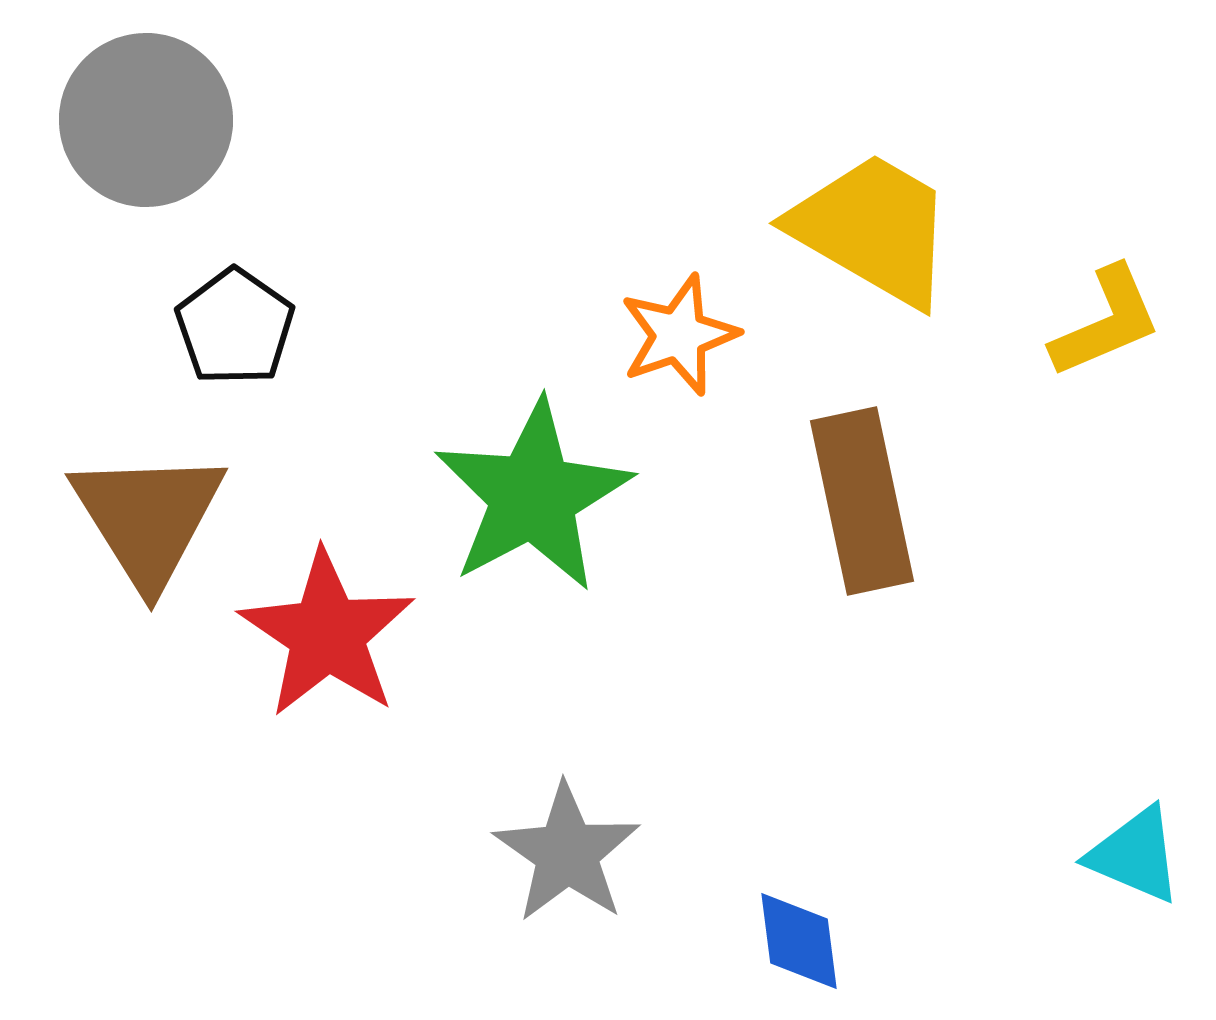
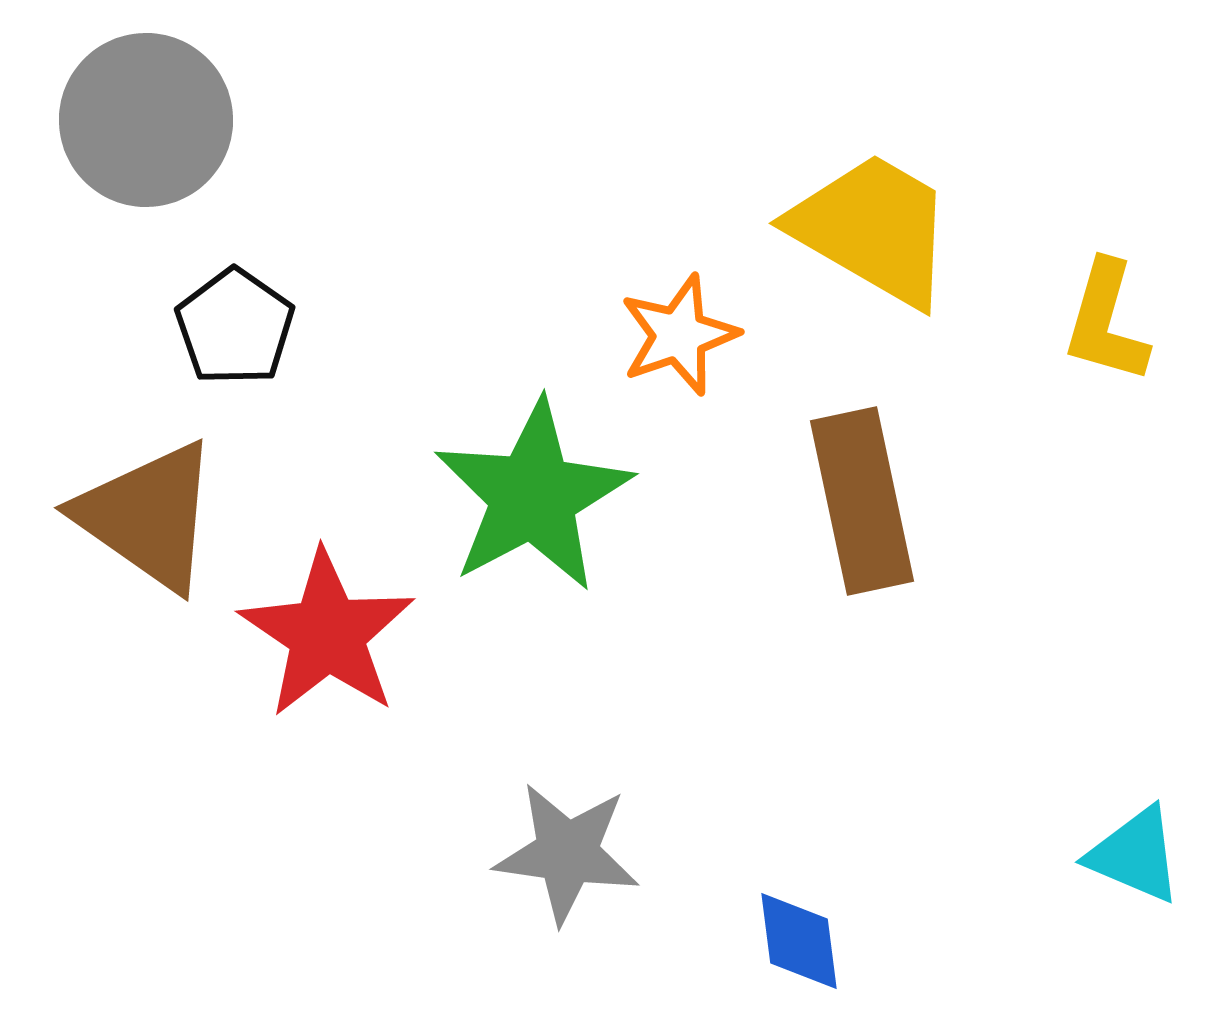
yellow L-shape: rotated 129 degrees clockwise
brown triangle: moved 2 px up; rotated 23 degrees counterclockwise
gray star: rotated 27 degrees counterclockwise
